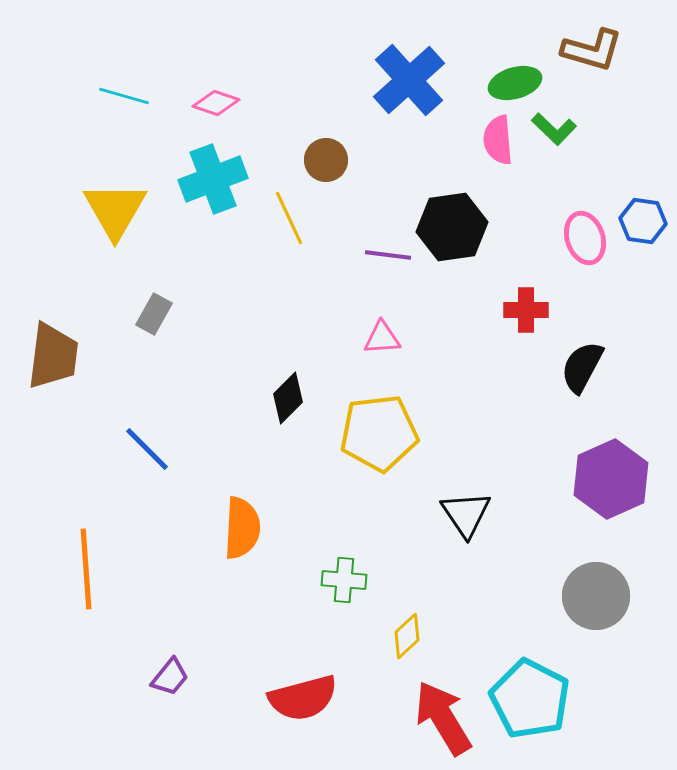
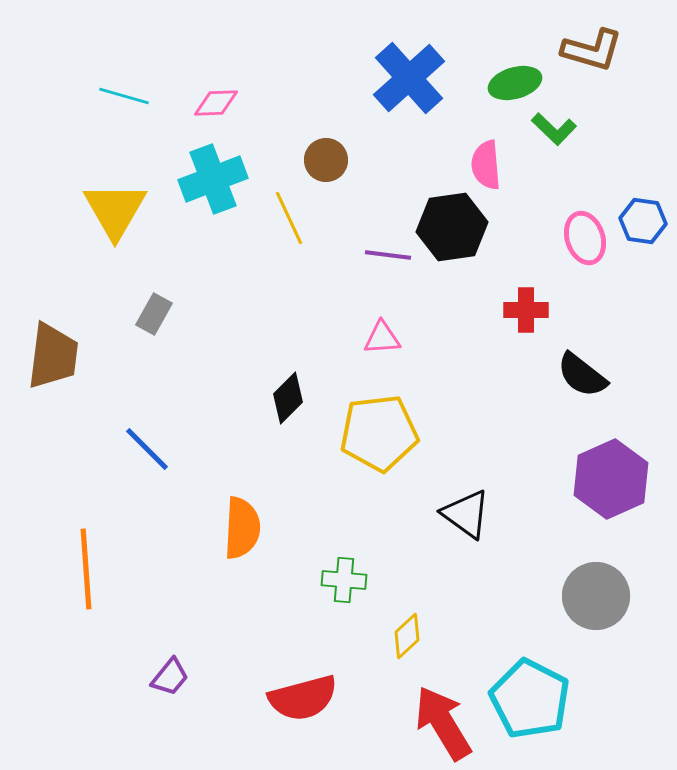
blue cross: moved 2 px up
pink diamond: rotated 21 degrees counterclockwise
pink semicircle: moved 12 px left, 25 px down
black semicircle: moved 8 px down; rotated 80 degrees counterclockwise
black triangle: rotated 20 degrees counterclockwise
red arrow: moved 5 px down
